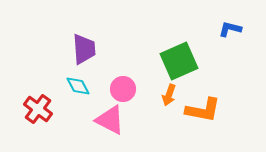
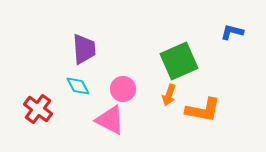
blue L-shape: moved 2 px right, 3 px down
